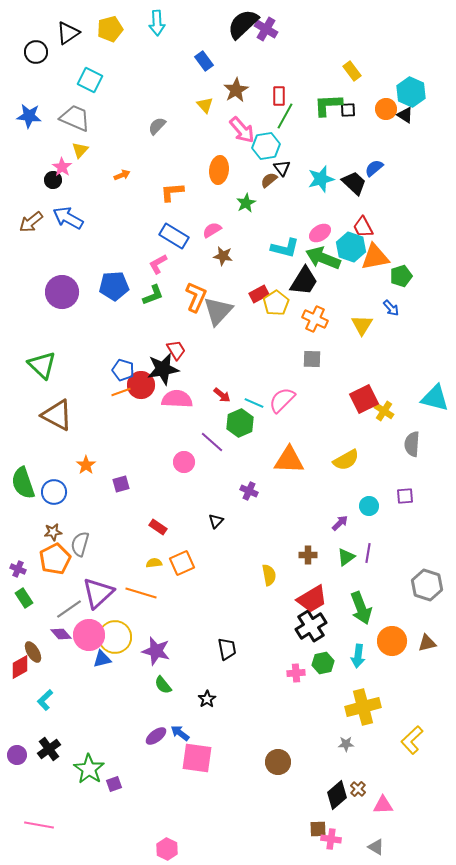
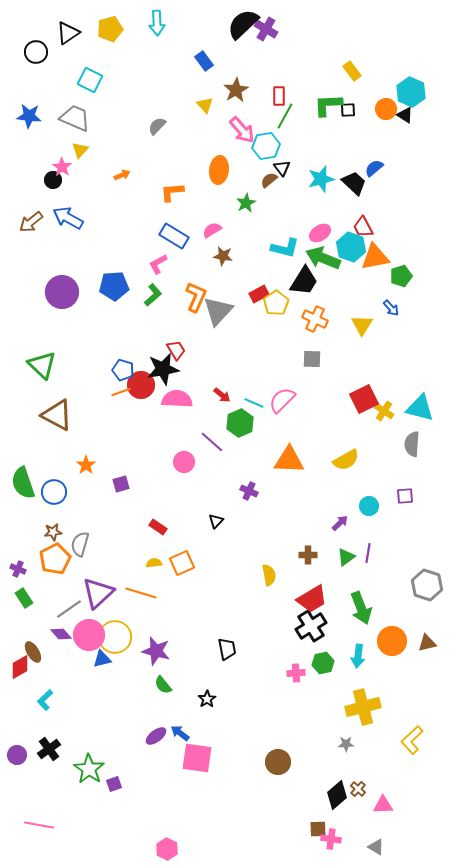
green L-shape at (153, 295): rotated 20 degrees counterclockwise
cyan triangle at (435, 398): moved 15 px left, 10 px down
